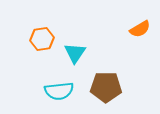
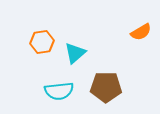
orange semicircle: moved 1 px right, 3 px down
orange hexagon: moved 3 px down
cyan triangle: rotated 15 degrees clockwise
